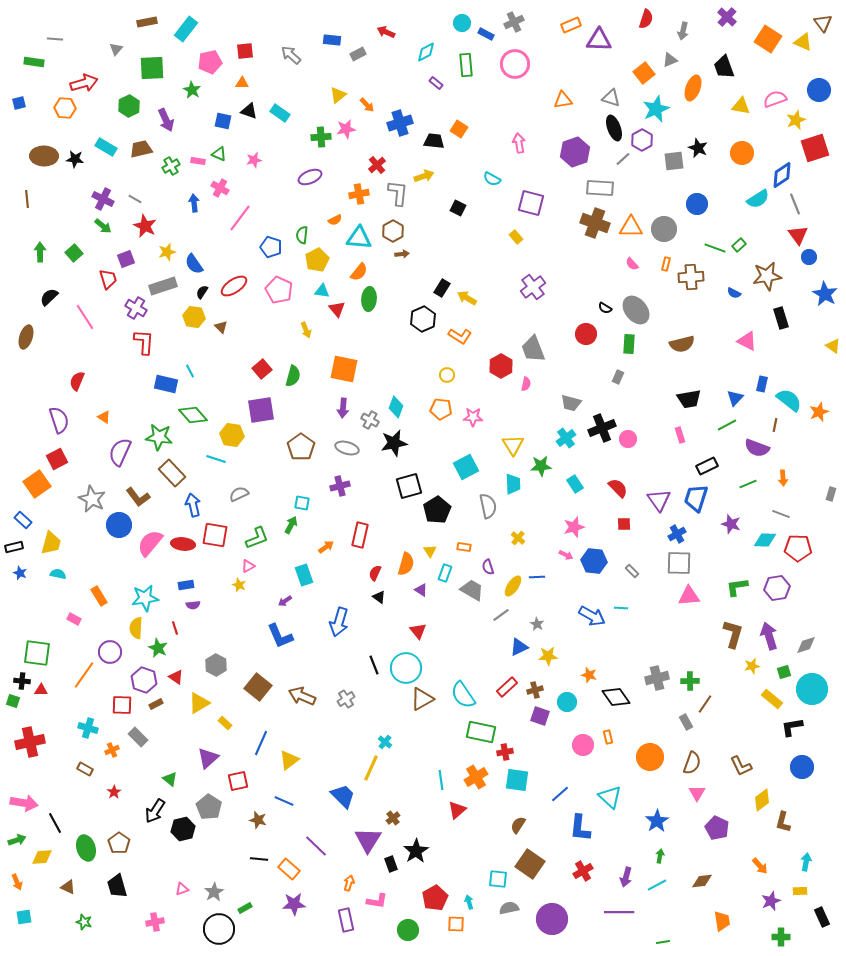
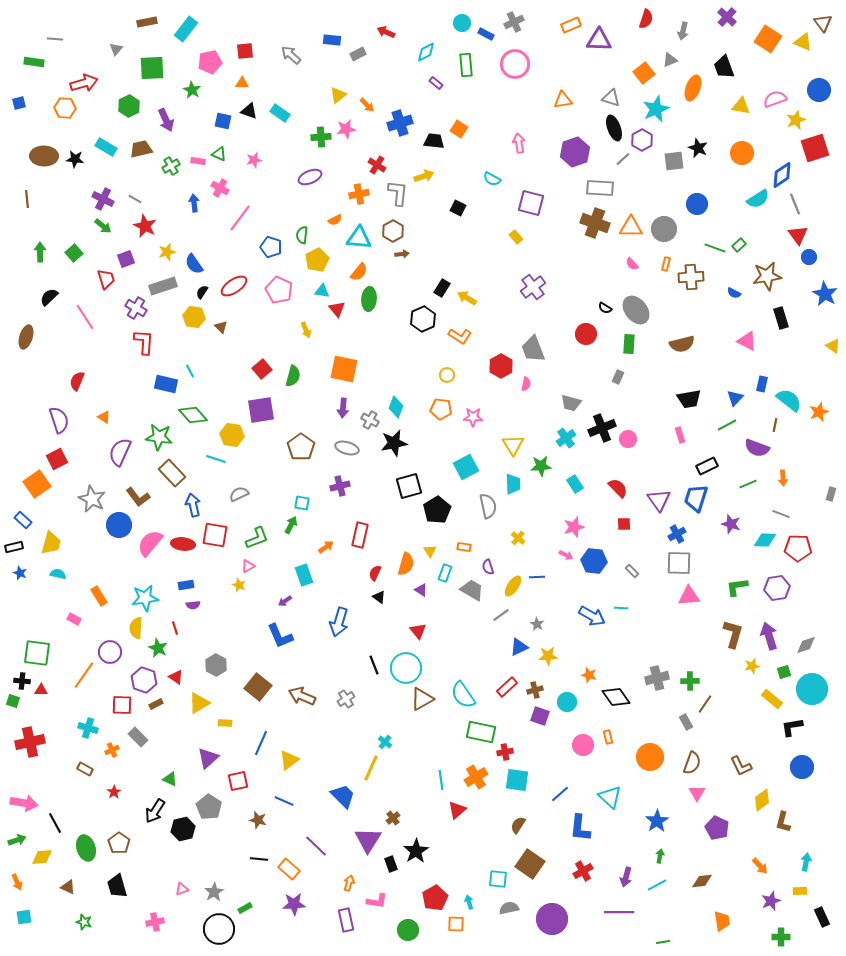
red cross at (377, 165): rotated 18 degrees counterclockwise
red trapezoid at (108, 279): moved 2 px left
yellow rectangle at (225, 723): rotated 40 degrees counterclockwise
green triangle at (170, 779): rotated 14 degrees counterclockwise
